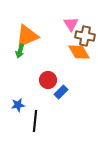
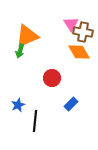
brown cross: moved 2 px left, 4 px up
red circle: moved 4 px right, 2 px up
blue rectangle: moved 10 px right, 12 px down
blue star: rotated 16 degrees counterclockwise
